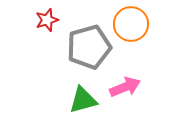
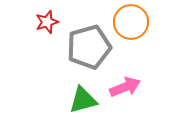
red star: moved 2 px down
orange circle: moved 2 px up
